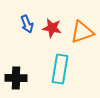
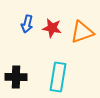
blue arrow: rotated 36 degrees clockwise
cyan rectangle: moved 2 px left, 8 px down
black cross: moved 1 px up
